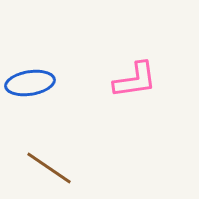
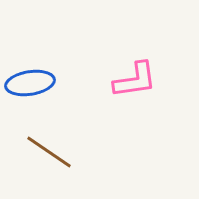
brown line: moved 16 px up
